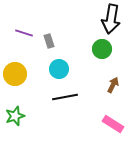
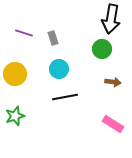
gray rectangle: moved 4 px right, 3 px up
brown arrow: moved 3 px up; rotated 70 degrees clockwise
